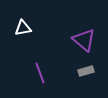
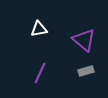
white triangle: moved 16 px right, 1 px down
purple line: rotated 45 degrees clockwise
